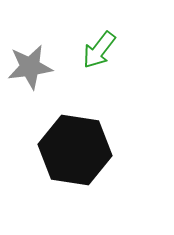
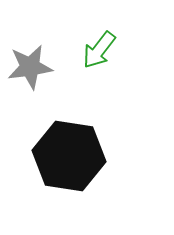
black hexagon: moved 6 px left, 6 px down
